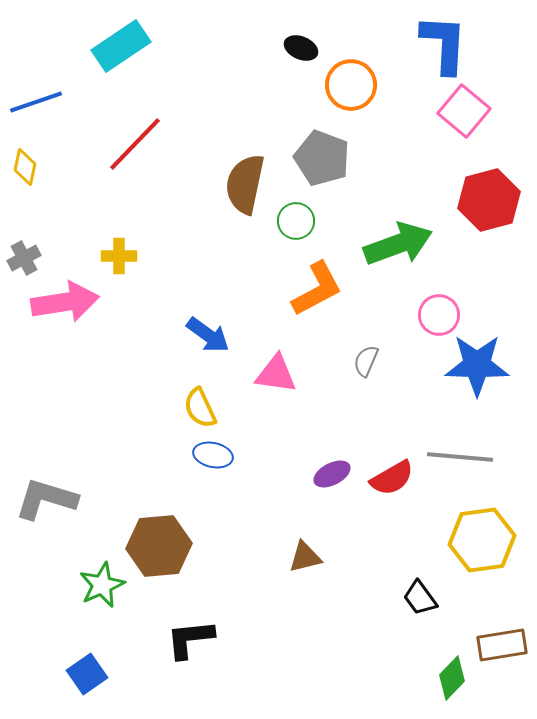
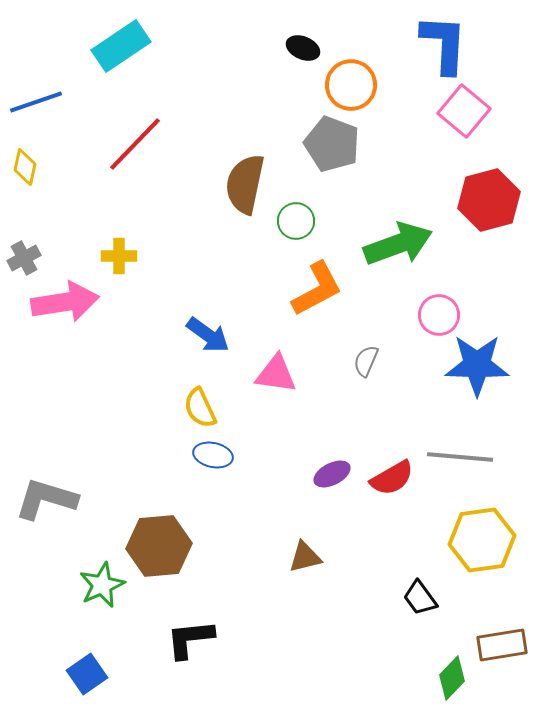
black ellipse: moved 2 px right
gray pentagon: moved 10 px right, 14 px up
